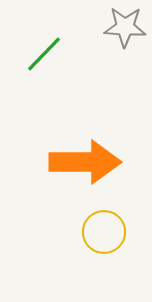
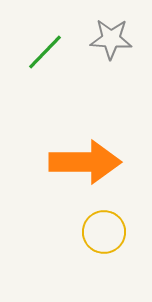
gray star: moved 14 px left, 12 px down
green line: moved 1 px right, 2 px up
